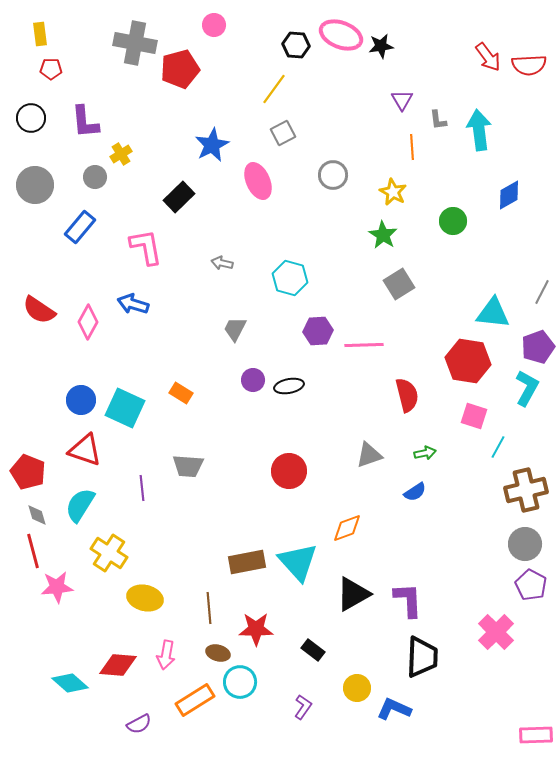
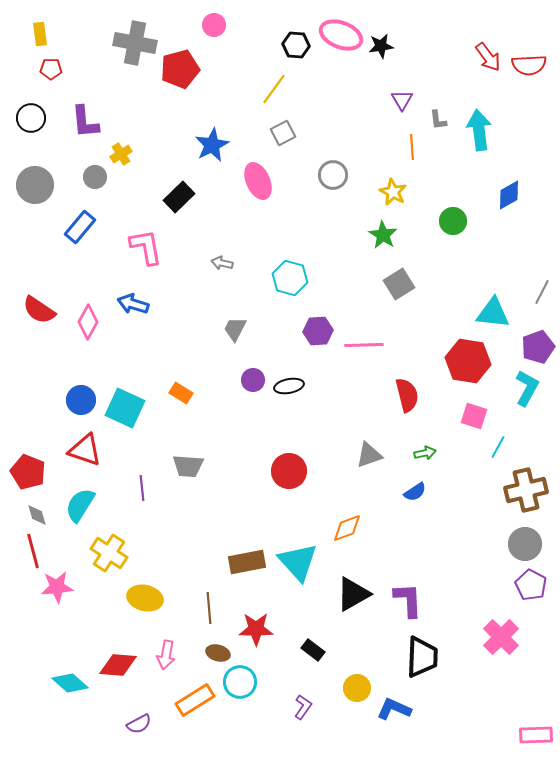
pink cross at (496, 632): moved 5 px right, 5 px down
